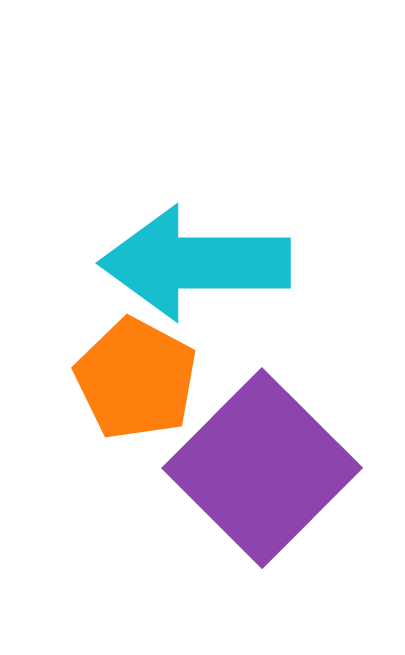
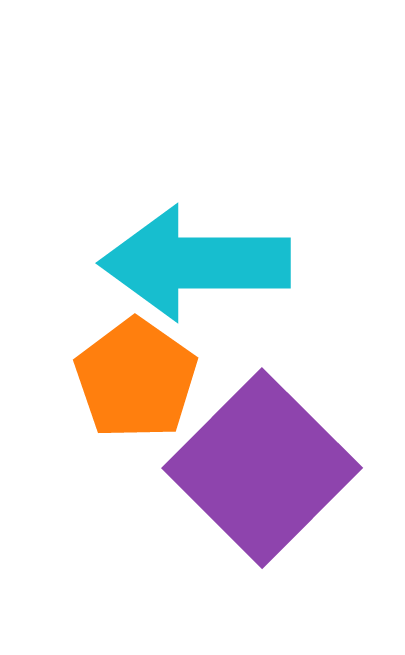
orange pentagon: rotated 7 degrees clockwise
